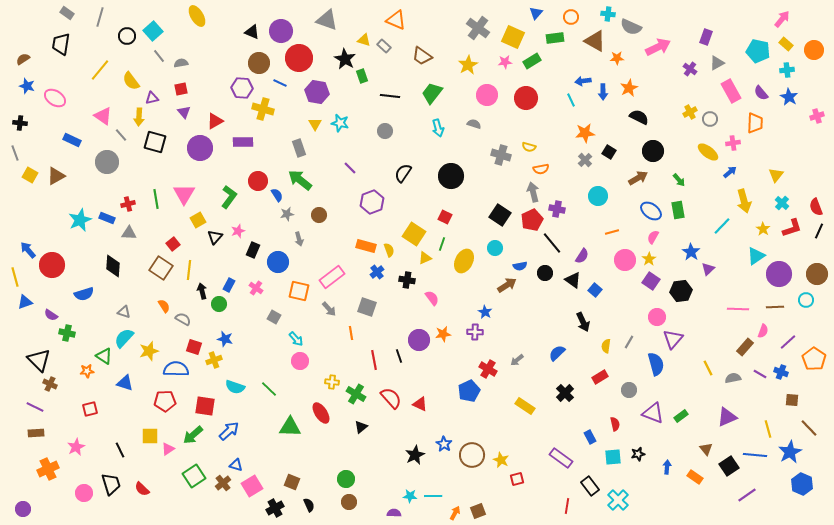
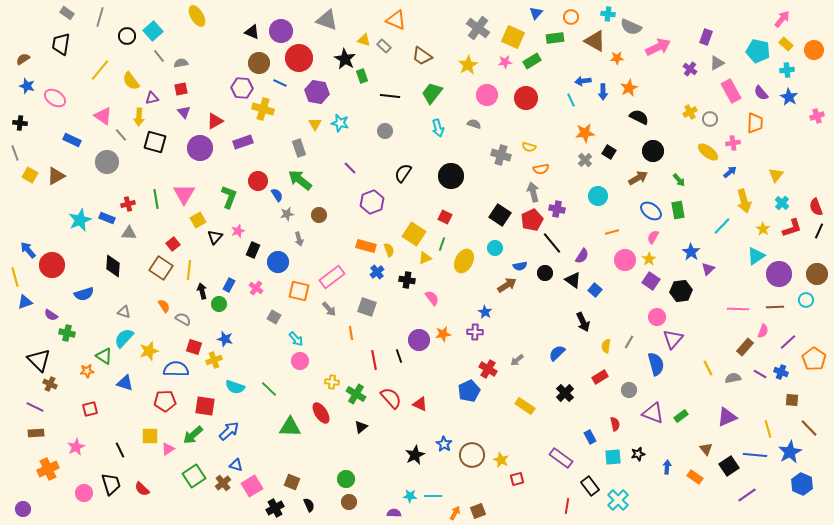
purple rectangle at (243, 142): rotated 18 degrees counterclockwise
green L-shape at (229, 197): rotated 15 degrees counterclockwise
